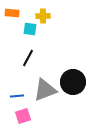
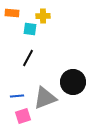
gray triangle: moved 8 px down
